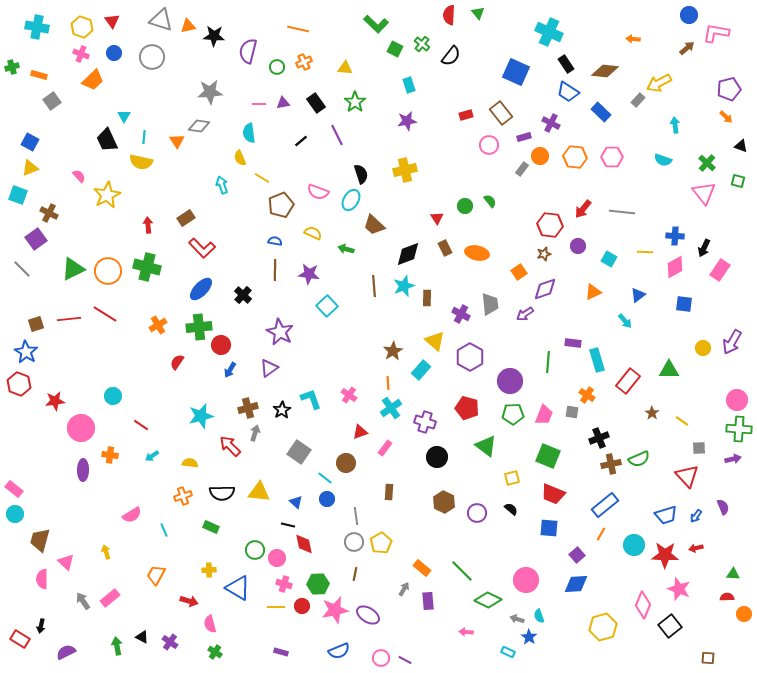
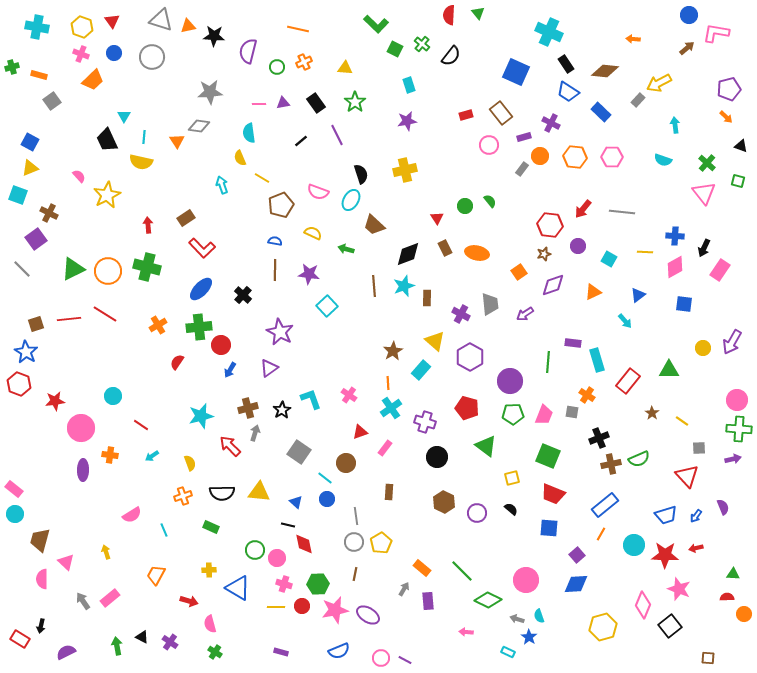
purple diamond at (545, 289): moved 8 px right, 4 px up
yellow semicircle at (190, 463): rotated 63 degrees clockwise
